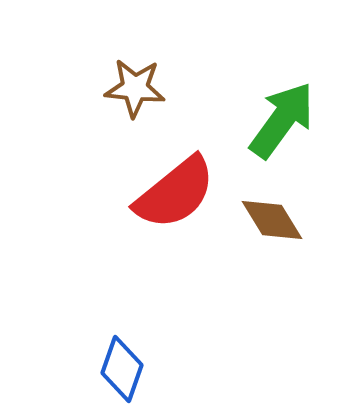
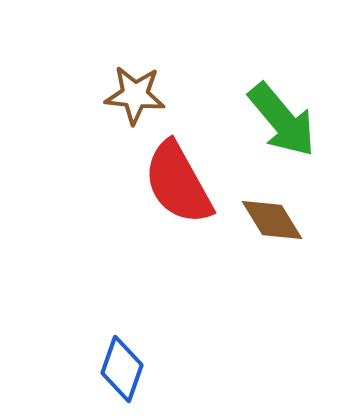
brown star: moved 7 px down
green arrow: rotated 104 degrees clockwise
red semicircle: moved 3 px right, 10 px up; rotated 100 degrees clockwise
